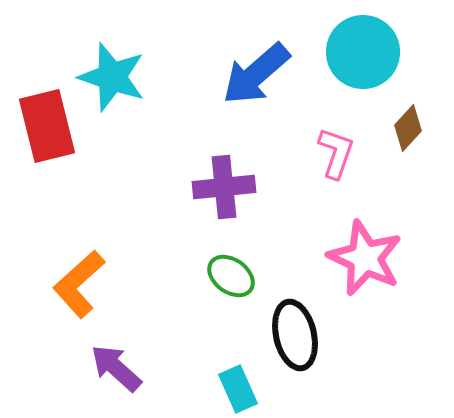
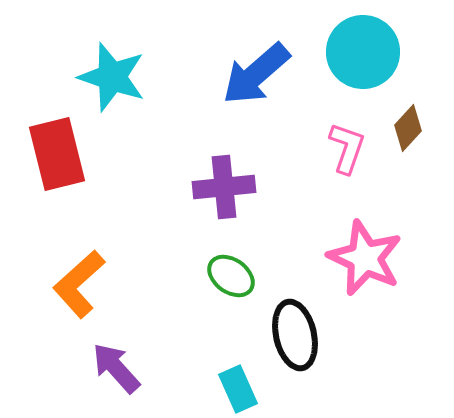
red rectangle: moved 10 px right, 28 px down
pink L-shape: moved 11 px right, 5 px up
purple arrow: rotated 6 degrees clockwise
